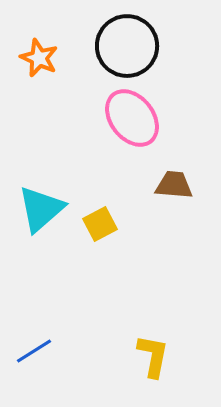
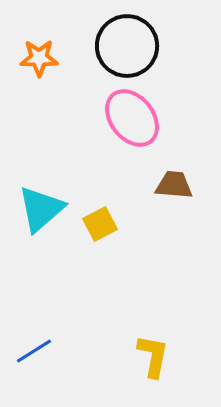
orange star: rotated 24 degrees counterclockwise
